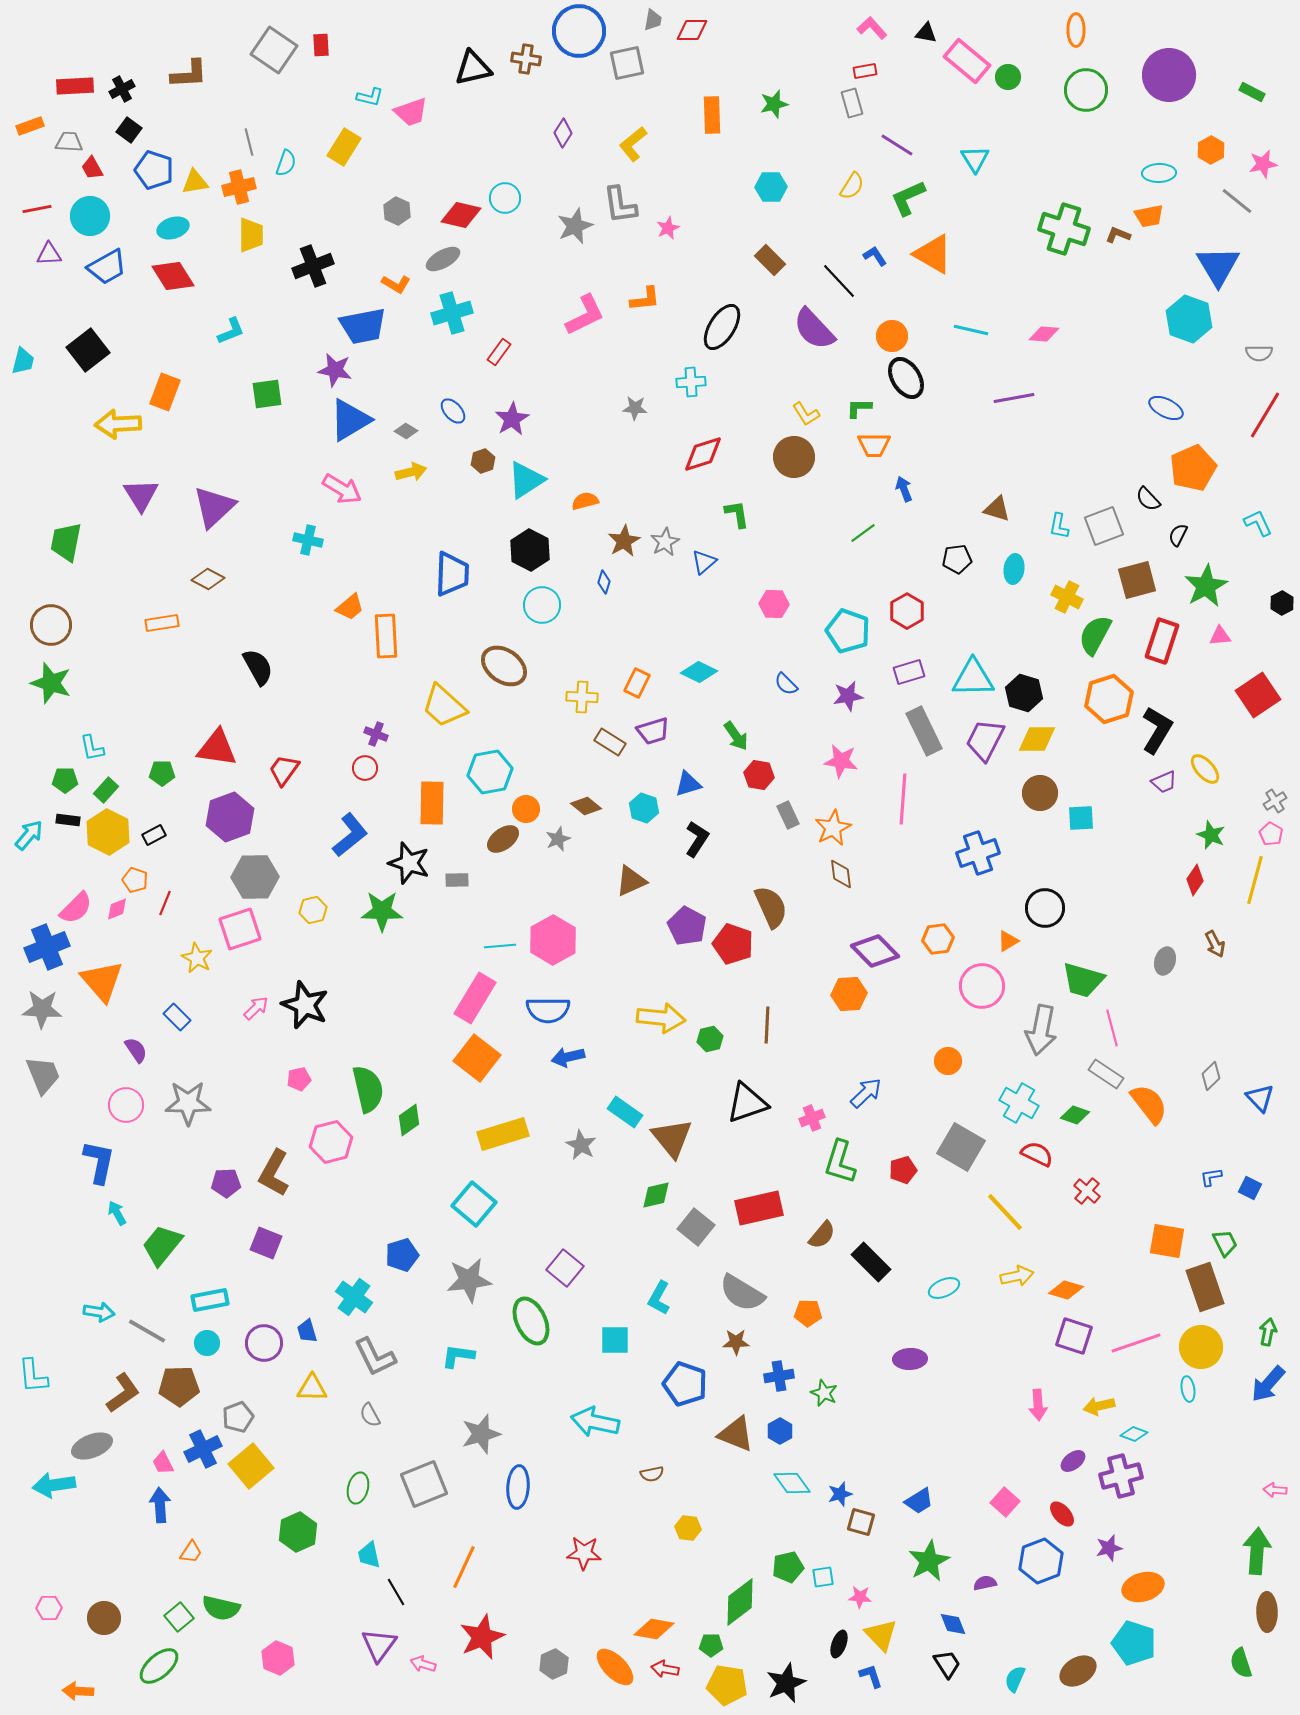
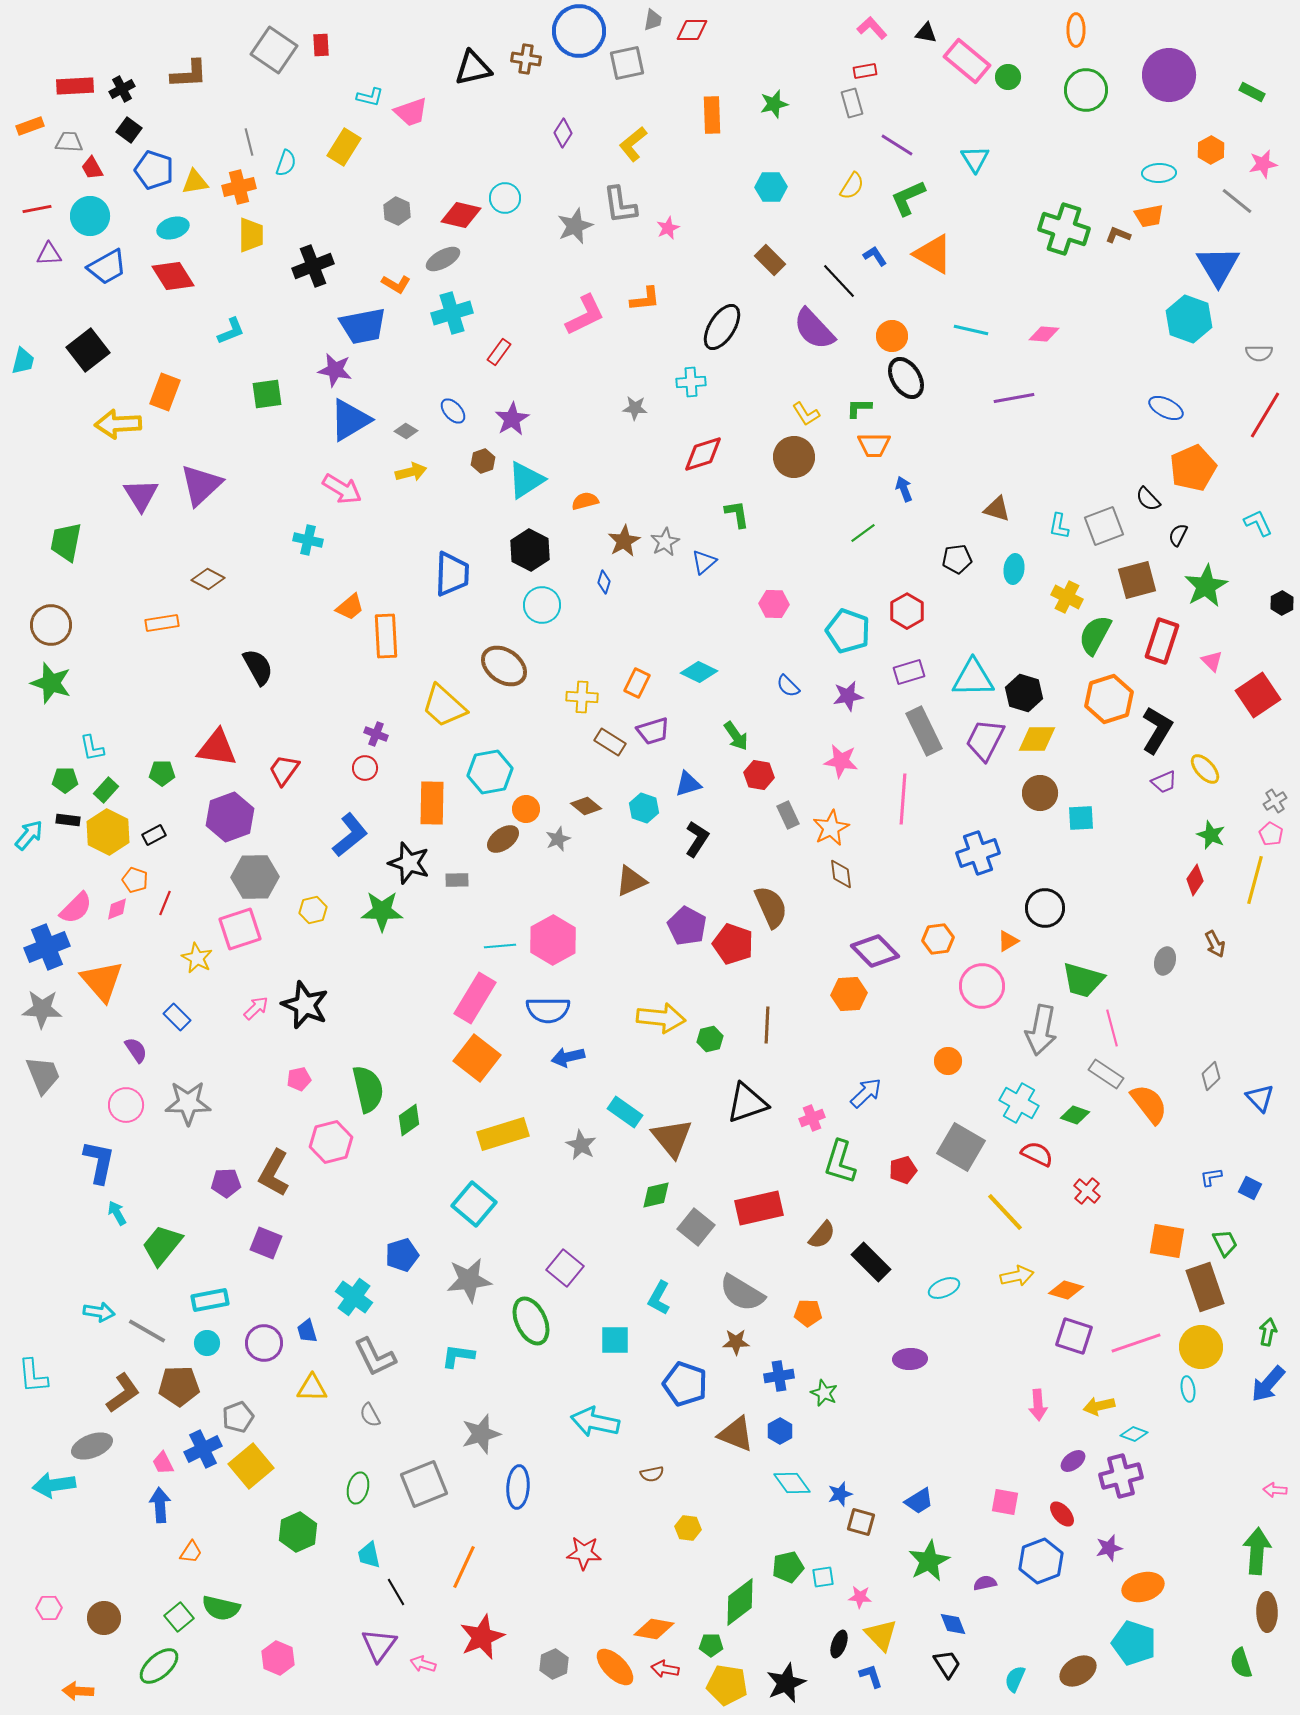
purple triangle at (214, 507): moved 13 px left, 22 px up
pink triangle at (1220, 636): moved 8 px left, 25 px down; rotated 50 degrees clockwise
blue semicircle at (786, 684): moved 2 px right, 2 px down
orange star at (833, 828): moved 2 px left
pink square at (1005, 1502): rotated 32 degrees counterclockwise
